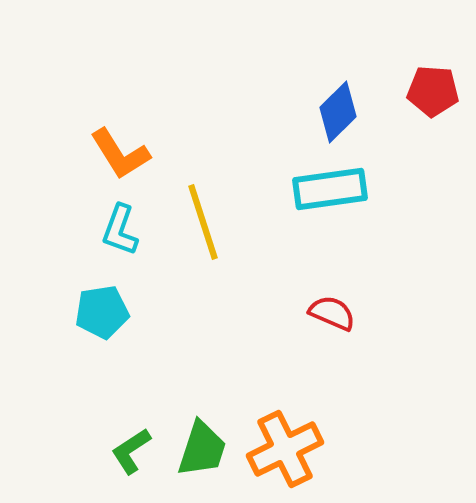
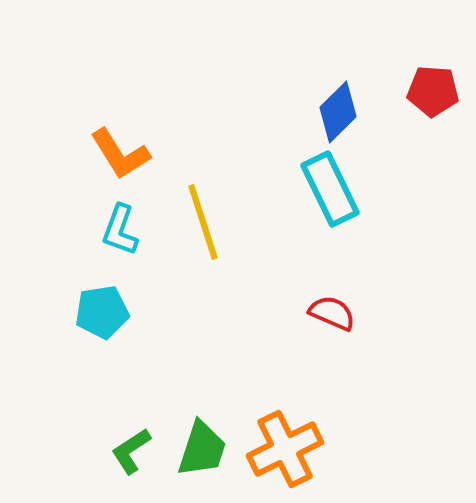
cyan rectangle: rotated 72 degrees clockwise
